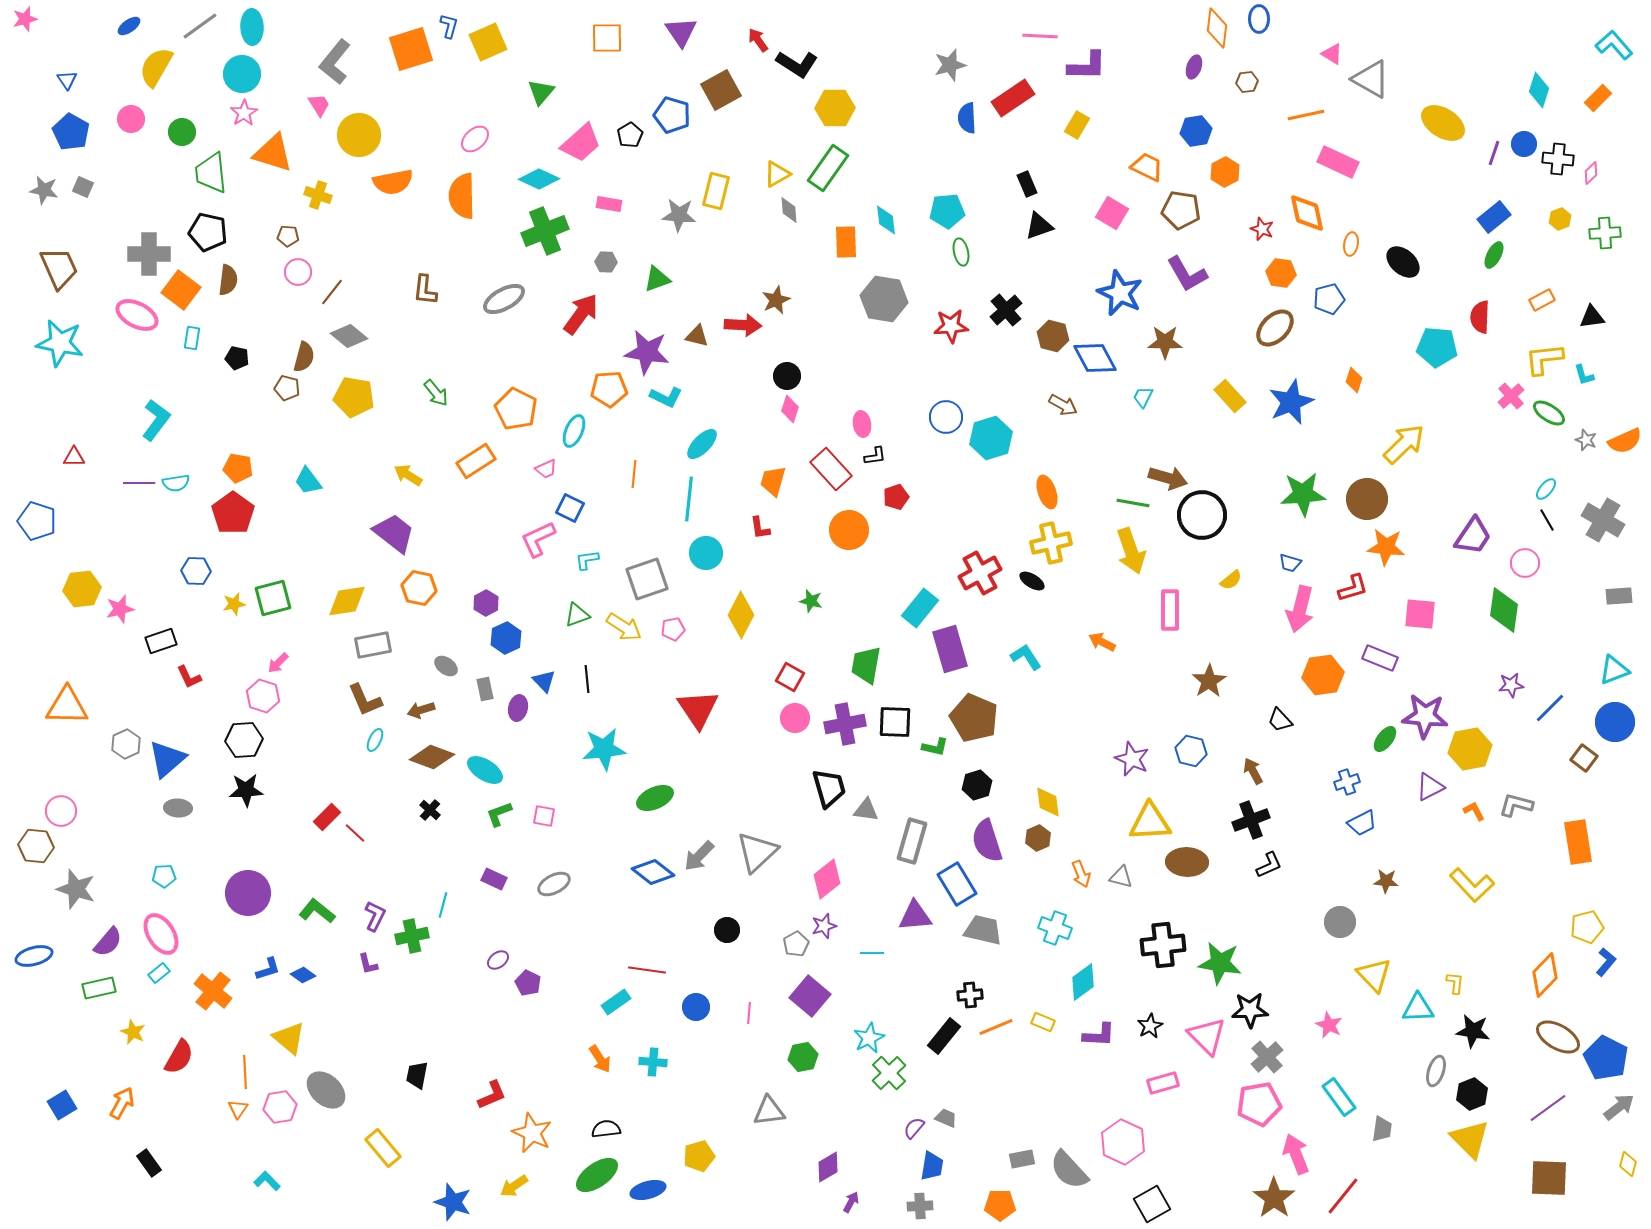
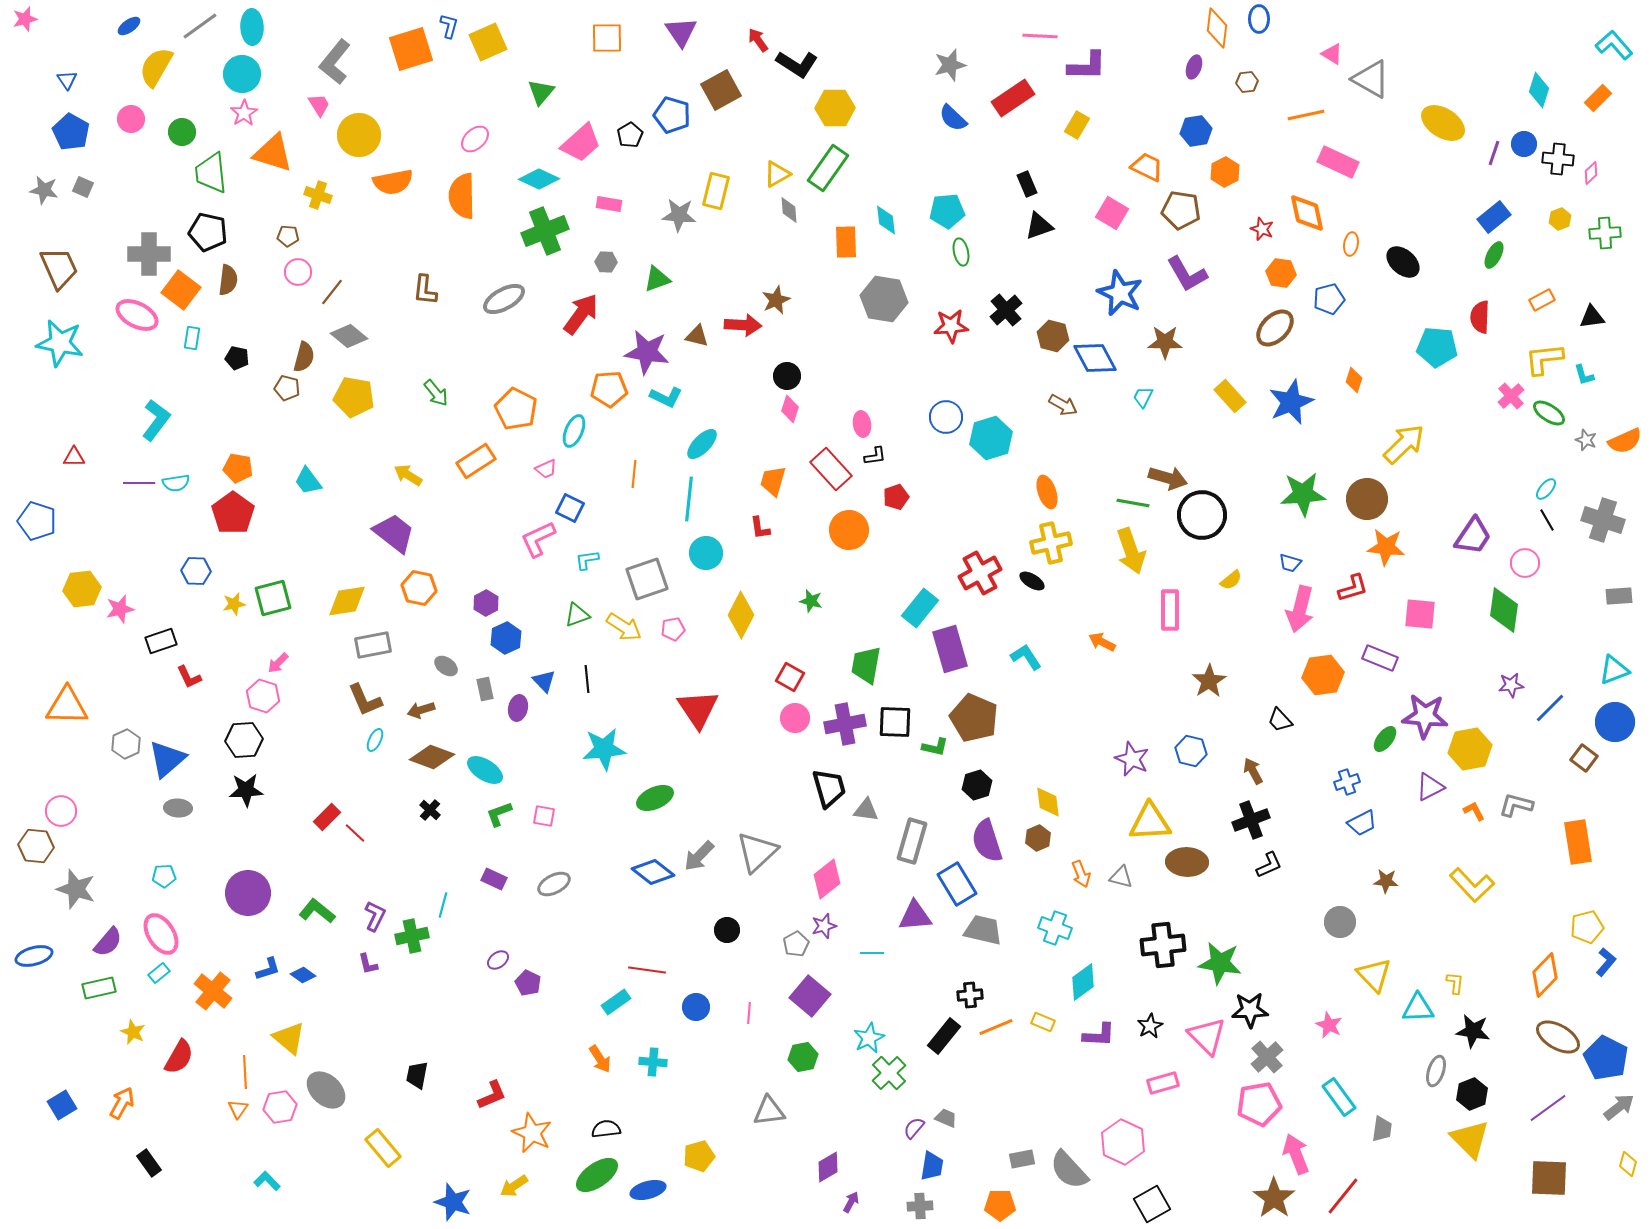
blue semicircle at (967, 118): moved 14 px left; rotated 44 degrees counterclockwise
gray cross at (1603, 520): rotated 12 degrees counterclockwise
